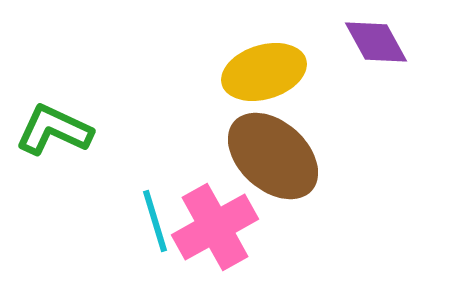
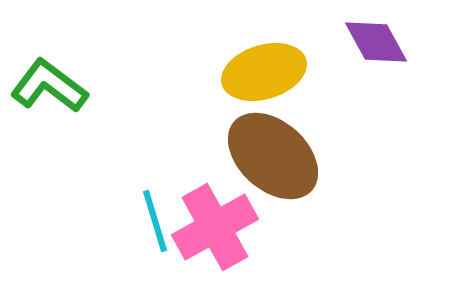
green L-shape: moved 5 px left, 44 px up; rotated 12 degrees clockwise
